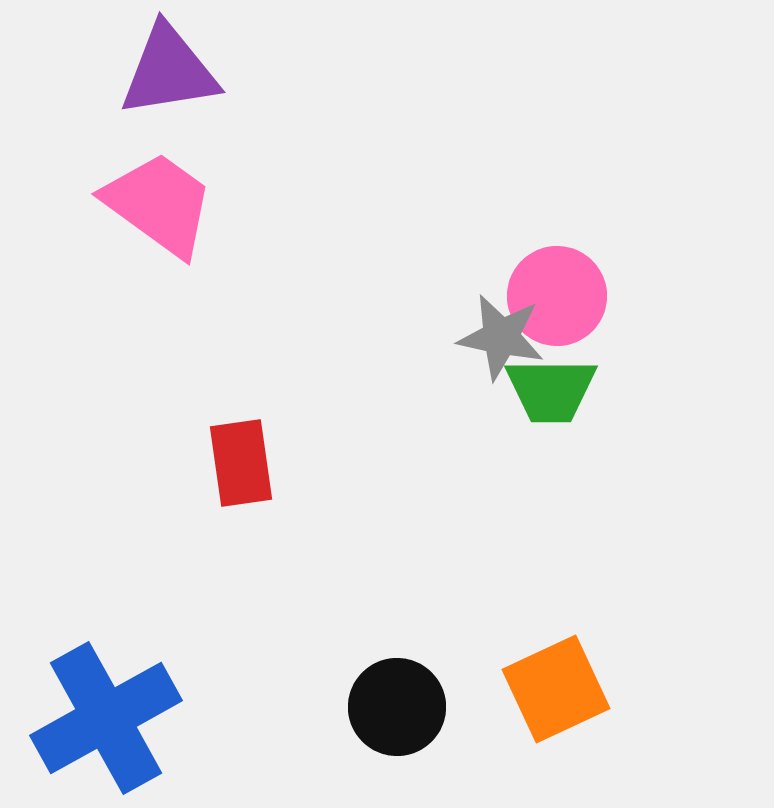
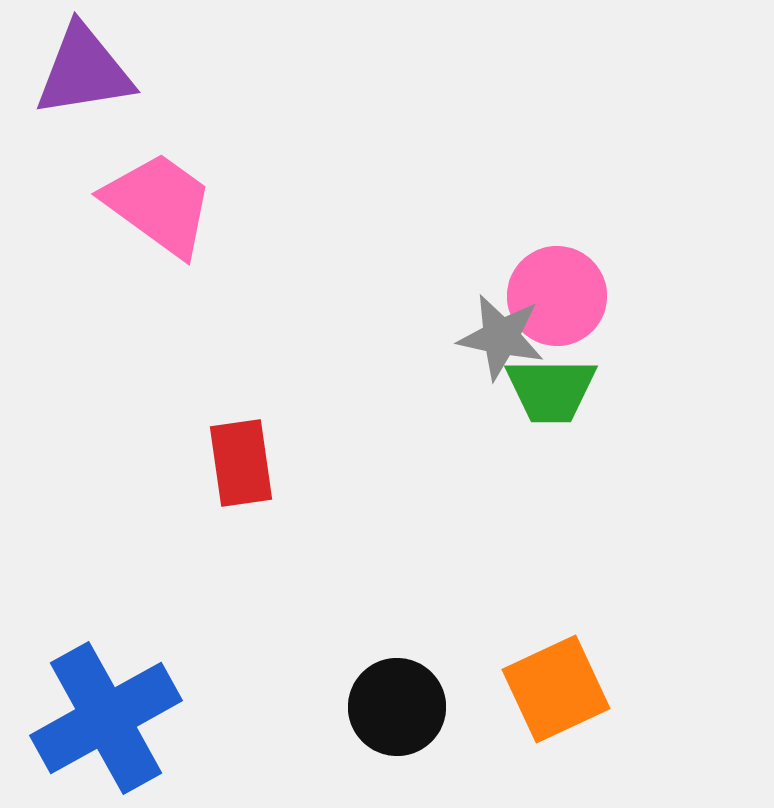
purple triangle: moved 85 px left
